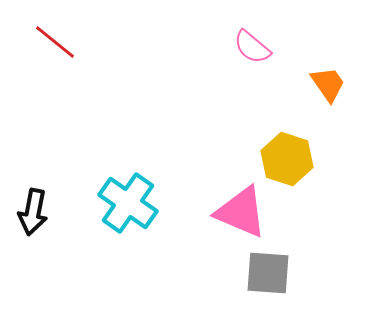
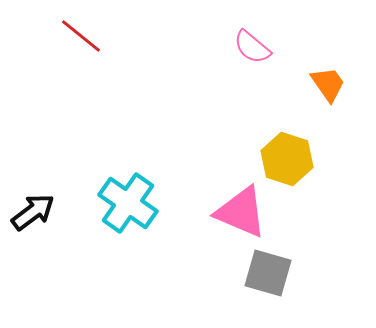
red line: moved 26 px right, 6 px up
black arrow: rotated 138 degrees counterclockwise
gray square: rotated 12 degrees clockwise
